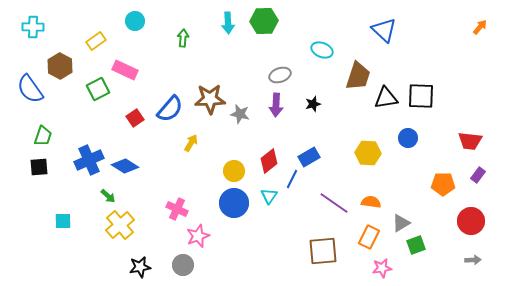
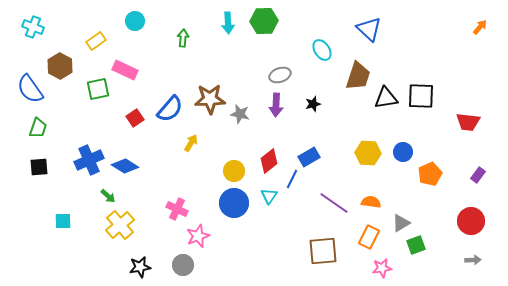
cyan cross at (33, 27): rotated 20 degrees clockwise
blue triangle at (384, 30): moved 15 px left, 1 px up
cyan ellipse at (322, 50): rotated 35 degrees clockwise
green square at (98, 89): rotated 15 degrees clockwise
green trapezoid at (43, 136): moved 5 px left, 8 px up
blue circle at (408, 138): moved 5 px left, 14 px down
red trapezoid at (470, 141): moved 2 px left, 19 px up
orange pentagon at (443, 184): moved 13 px left, 10 px up; rotated 25 degrees counterclockwise
